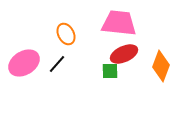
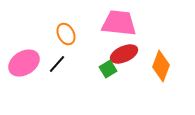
green square: moved 2 px left, 2 px up; rotated 30 degrees counterclockwise
